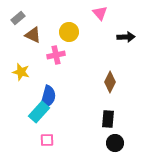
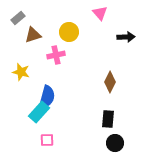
brown triangle: rotated 42 degrees counterclockwise
blue semicircle: moved 1 px left
